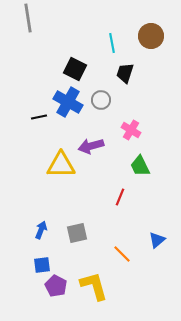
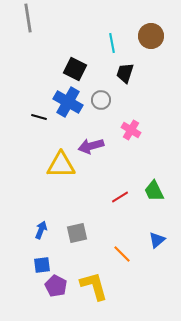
black line: rotated 28 degrees clockwise
green trapezoid: moved 14 px right, 25 px down
red line: rotated 36 degrees clockwise
